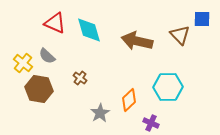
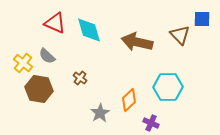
brown arrow: moved 1 px down
